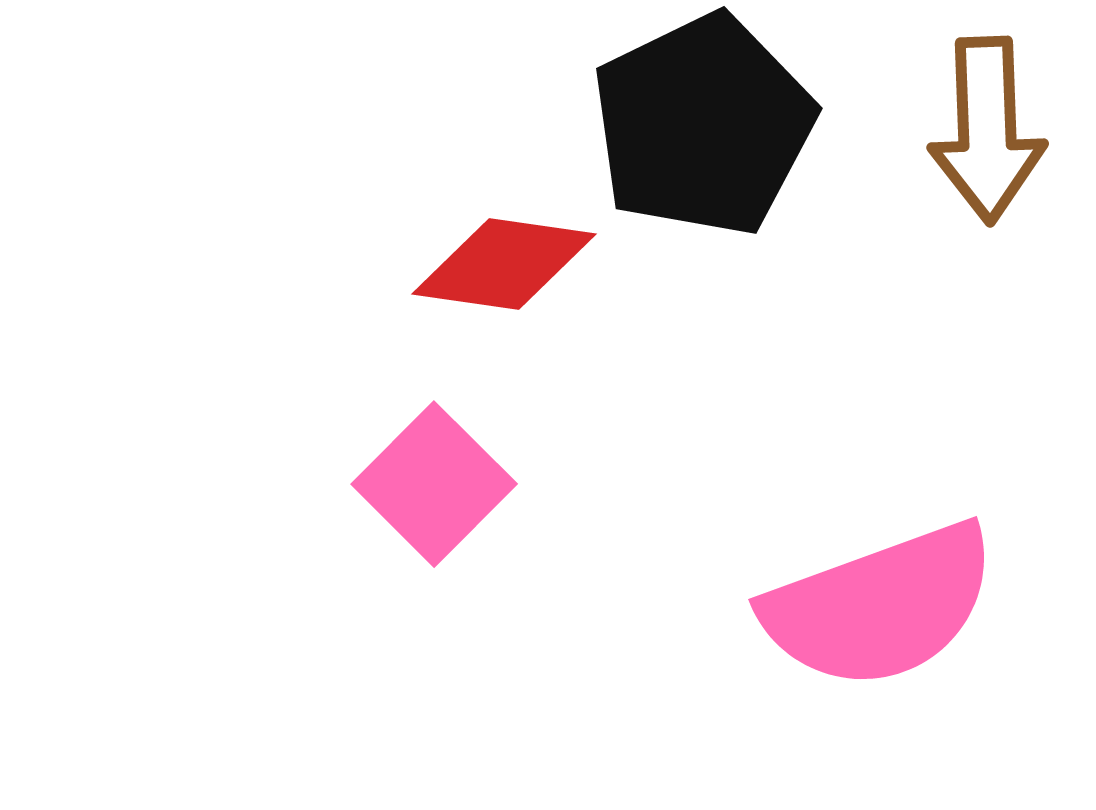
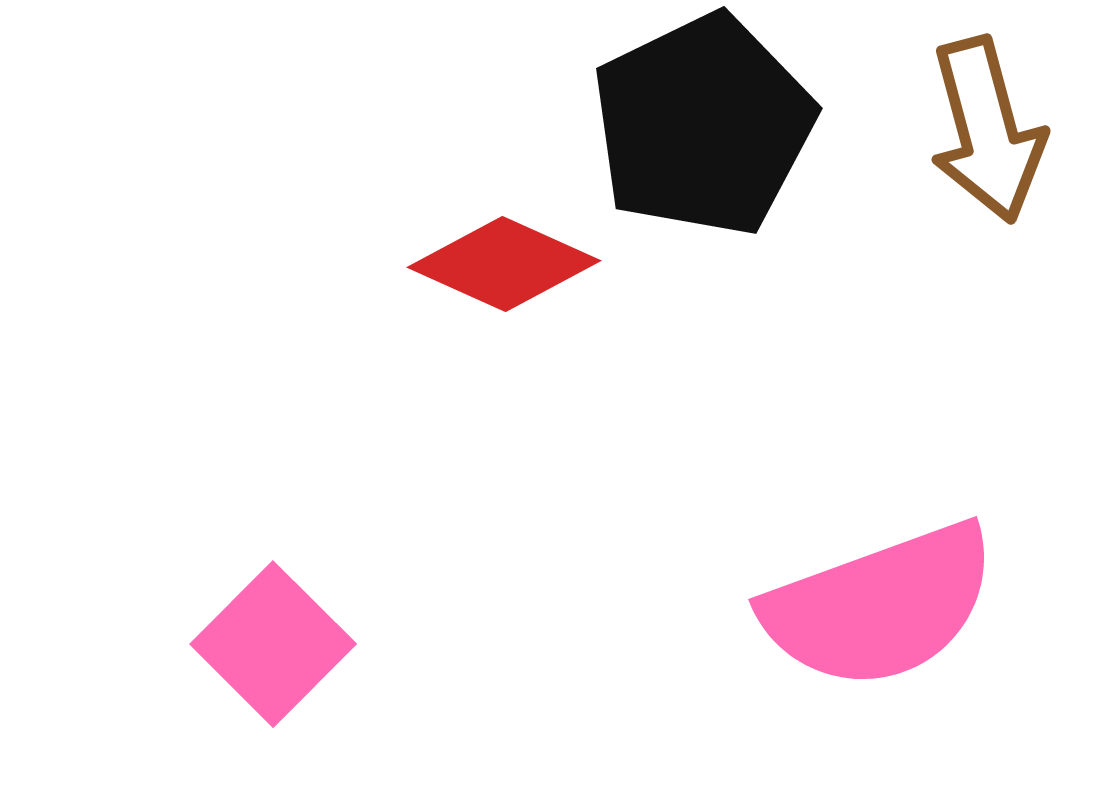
brown arrow: rotated 13 degrees counterclockwise
red diamond: rotated 16 degrees clockwise
pink square: moved 161 px left, 160 px down
